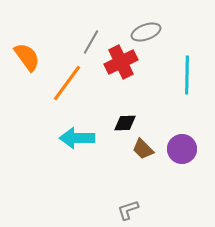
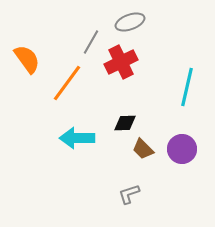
gray ellipse: moved 16 px left, 10 px up
orange semicircle: moved 2 px down
cyan line: moved 12 px down; rotated 12 degrees clockwise
gray L-shape: moved 1 px right, 16 px up
